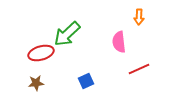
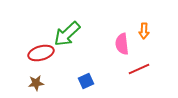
orange arrow: moved 5 px right, 14 px down
pink semicircle: moved 3 px right, 2 px down
